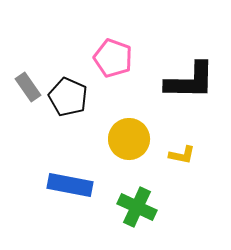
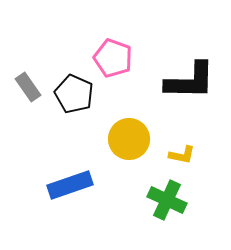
black pentagon: moved 6 px right, 3 px up
blue rectangle: rotated 30 degrees counterclockwise
green cross: moved 30 px right, 7 px up
